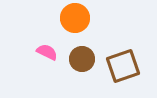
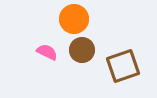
orange circle: moved 1 px left, 1 px down
brown circle: moved 9 px up
